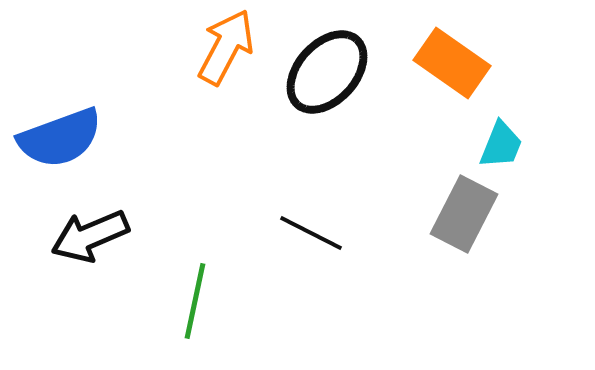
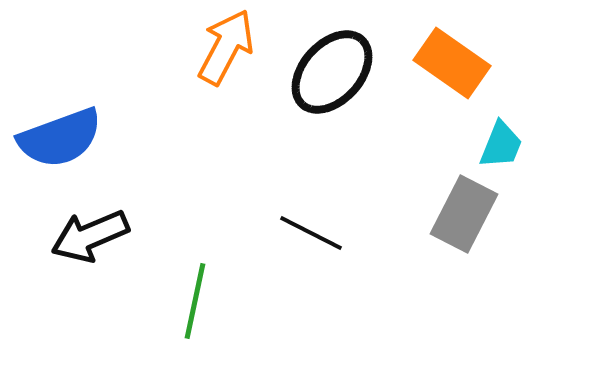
black ellipse: moved 5 px right
